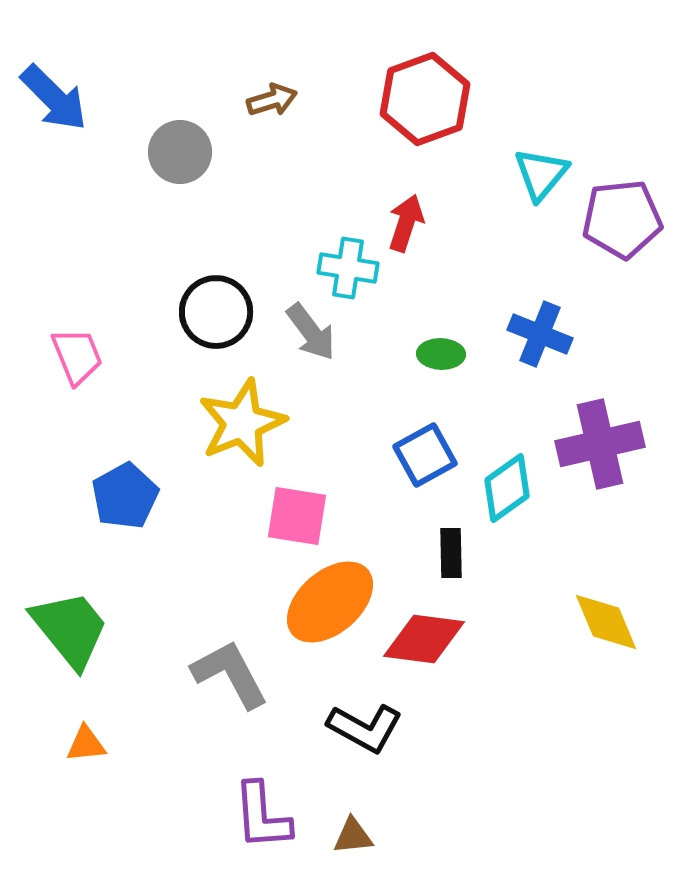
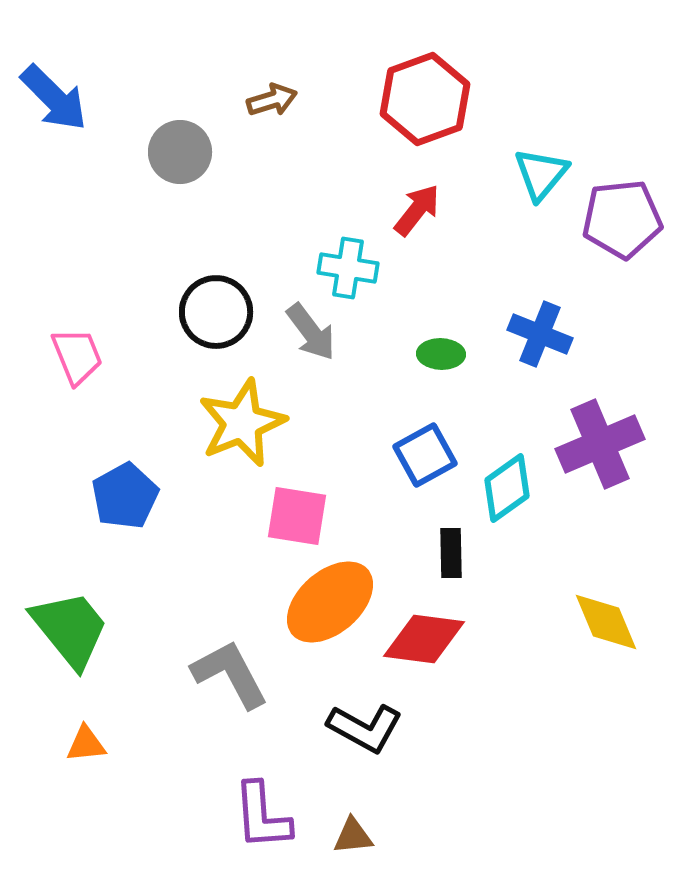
red arrow: moved 11 px right, 13 px up; rotated 20 degrees clockwise
purple cross: rotated 10 degrees counterclockwise
